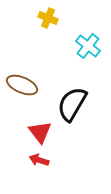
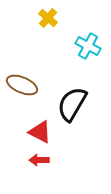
yellow cross: rotated 18 degrees clockwise
cyan cross: rotated 10 degrees counterclockwise
red triangle: rotated 25 degrees counterclockwise
red arrow: rotated 18 degrees counterclockwise
